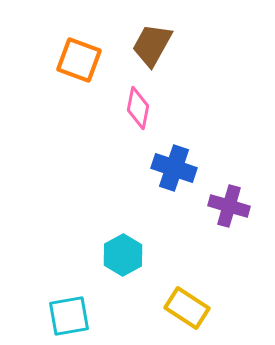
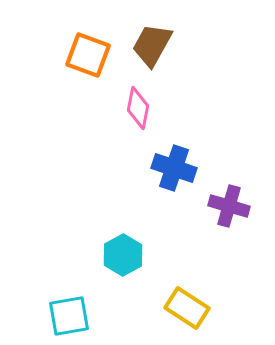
orange square: moved 9 px right, 5 px up
